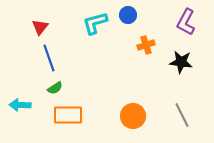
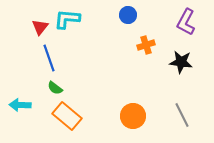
cyan L-shape: moved 28 px left, 4 px up; rotated 20 degrees clockwise
green semicircle: rotated 70 degrees clockwise
orange rectangle: moved 1 px left, 1 px down; rotated 40 degrees clockwise
